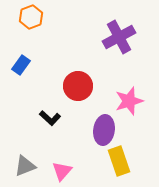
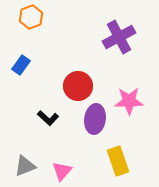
pink star: rotated 16 degrees clockwise
black L-shape: moved 2 px left
purple ellipse: moved 9 px left, 11 px up
yellow rectangle: moved 1 px left
